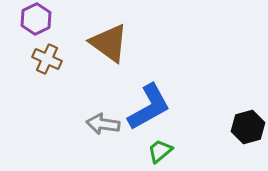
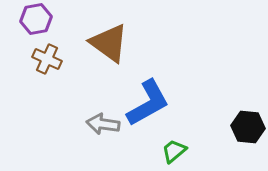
purple hexagon: rotated 16 degrees clockwise
blue L-shape: moved 1 px left, 4 px up
black hexagon: rotated 20 degrees clockwise
green trapezoid: moved 14 px right
